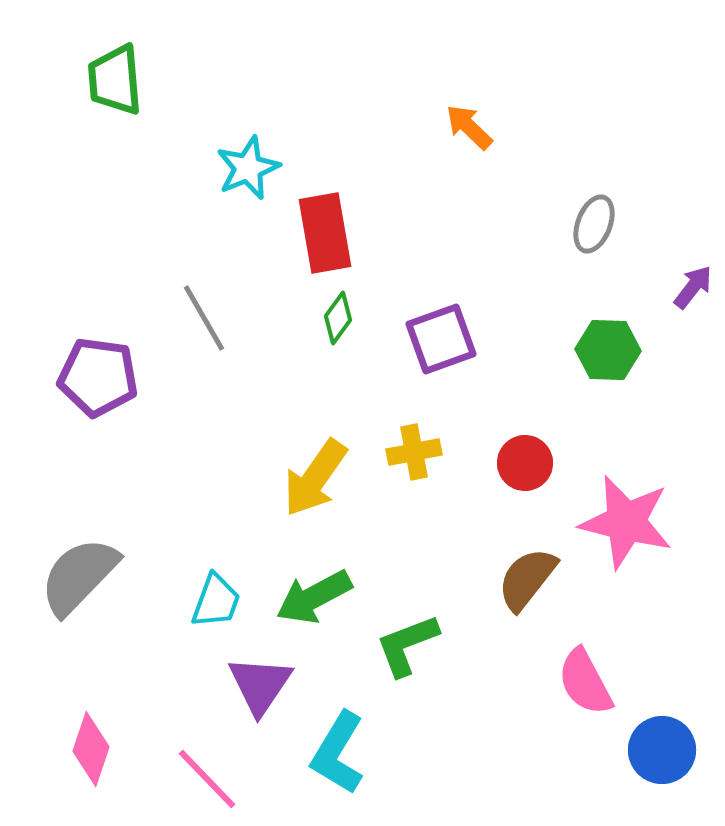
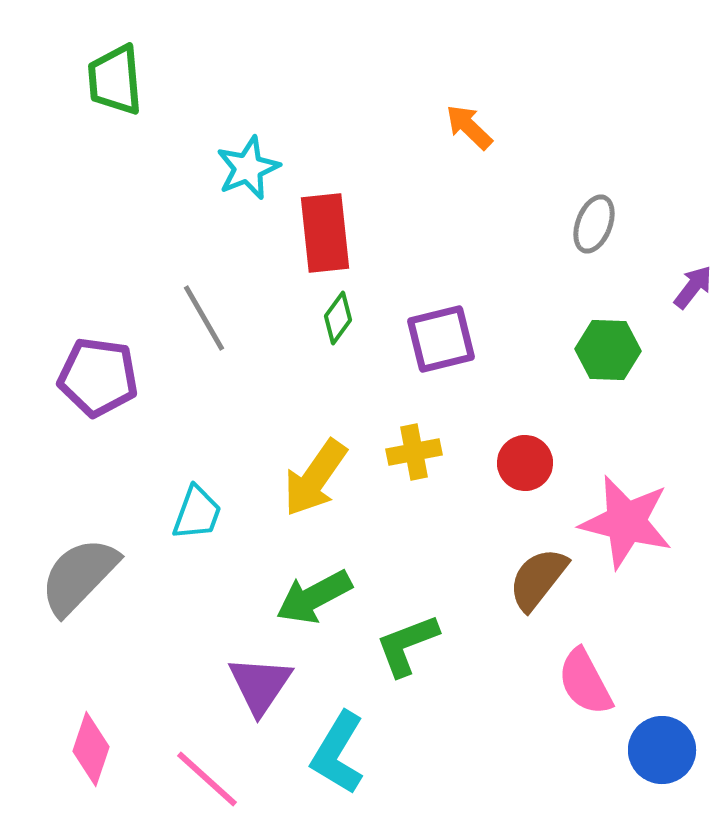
red rectangle: rotated 4 degrees clockwise
purple square: rotated 6 degrees clockwise
brown semicircle: moved 11 px right
cyan trapezoid: moved 19 px left, 88 px up
pink line: rotated 4 degrees counterclockwise
